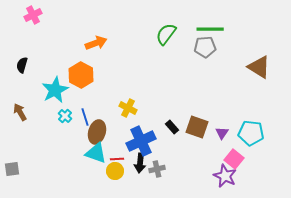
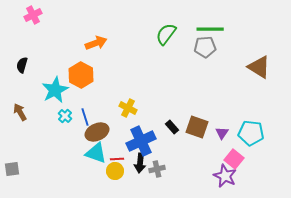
brown ellipse: rotated 50 degrees clockwise
